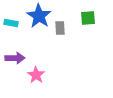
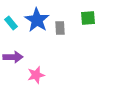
blue star: moved 2 px left, 4 px down
cyan rectangle: rotated 40 degrees clockwise
purple arrow: moved 2 px left, 1 px up
pink star: rotated 24 degrees clockwise
